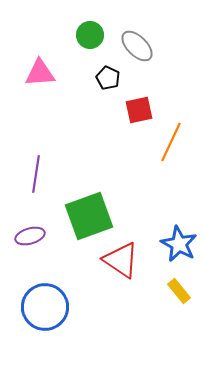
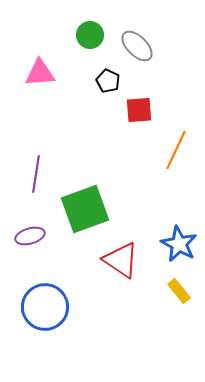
black pentagon: moved 3 px down
red square: rotated 8 degrees clockwise
orange line: moved 5 px right, 8 px down
green square: moved 4 px left, 7 px up
